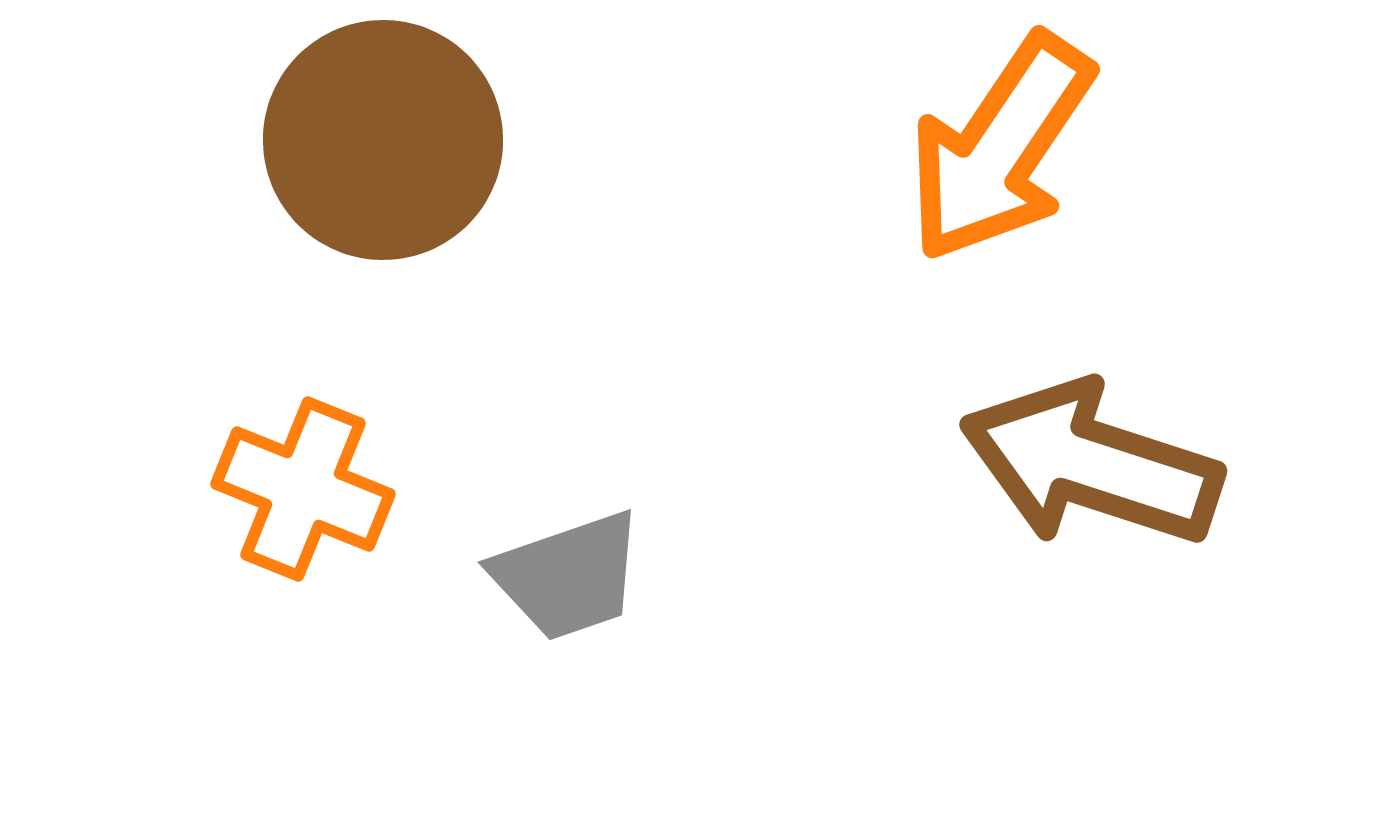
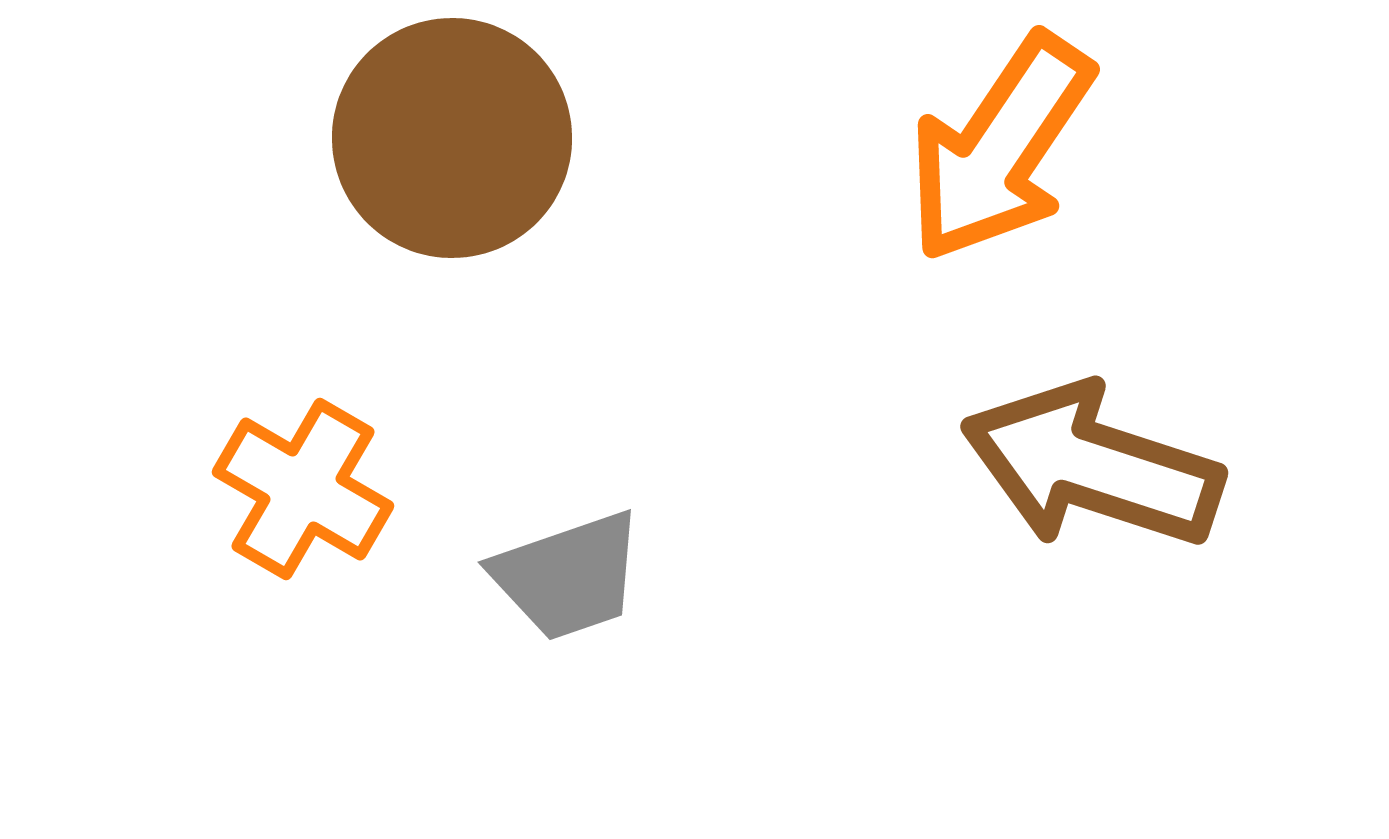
brown circle: moved 69 px right, 2 px up
brown arrow: moved 1 px right, 2 px down
orange cross: rotated 8 degrees clockwise
